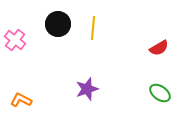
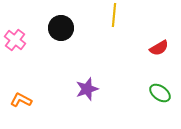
black circle: moved 3 px right, 4 px down
yellow line: moved 21 px right, 13 px up
